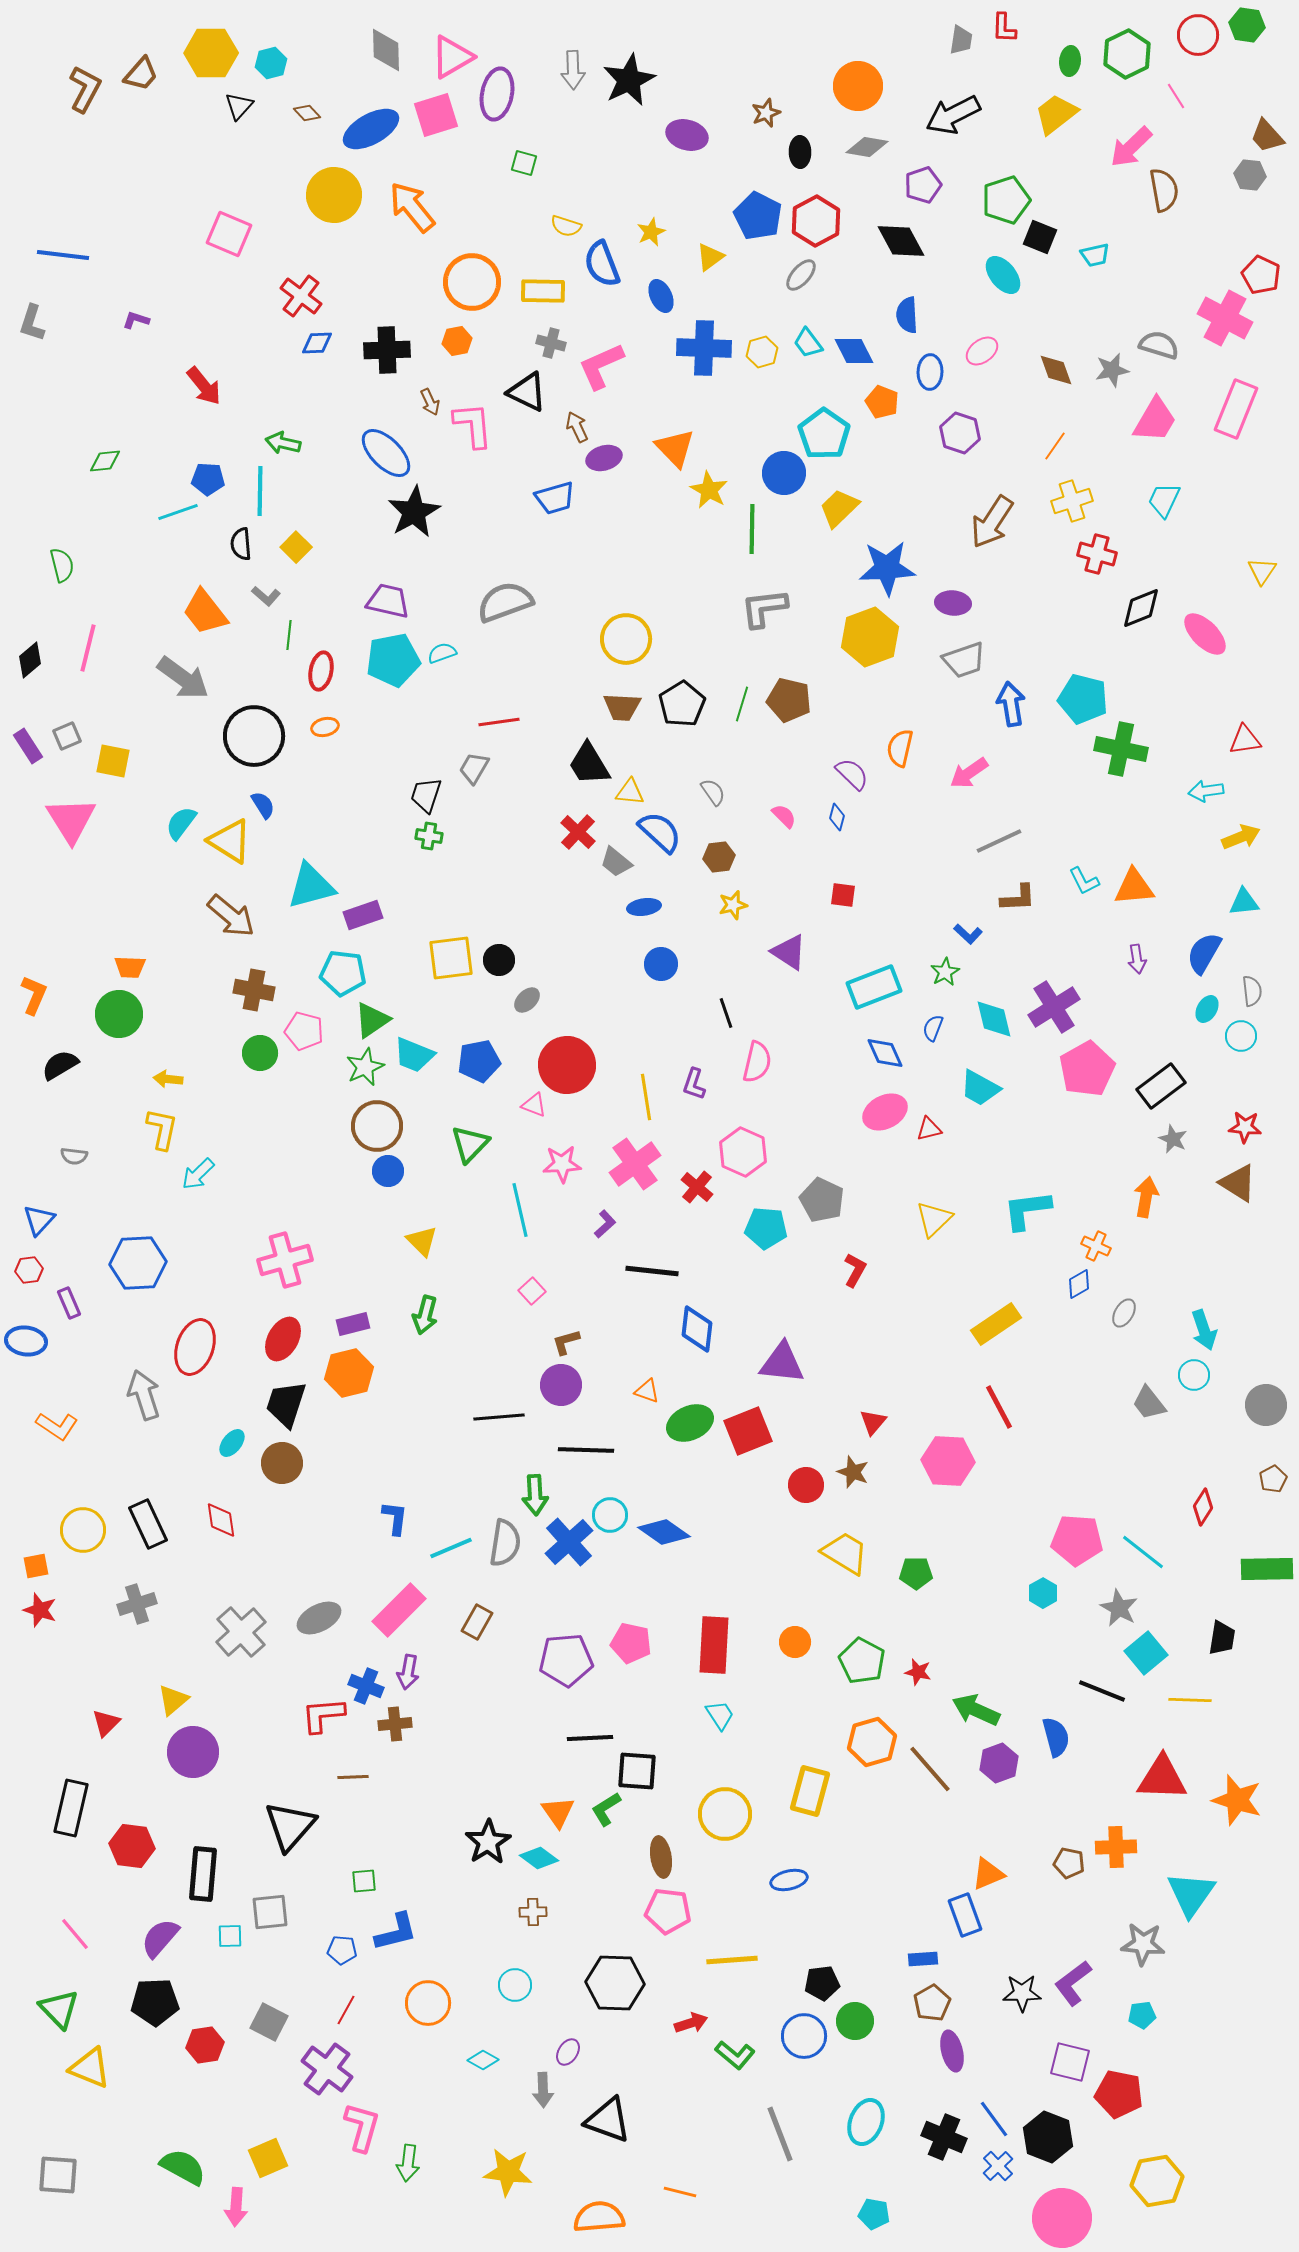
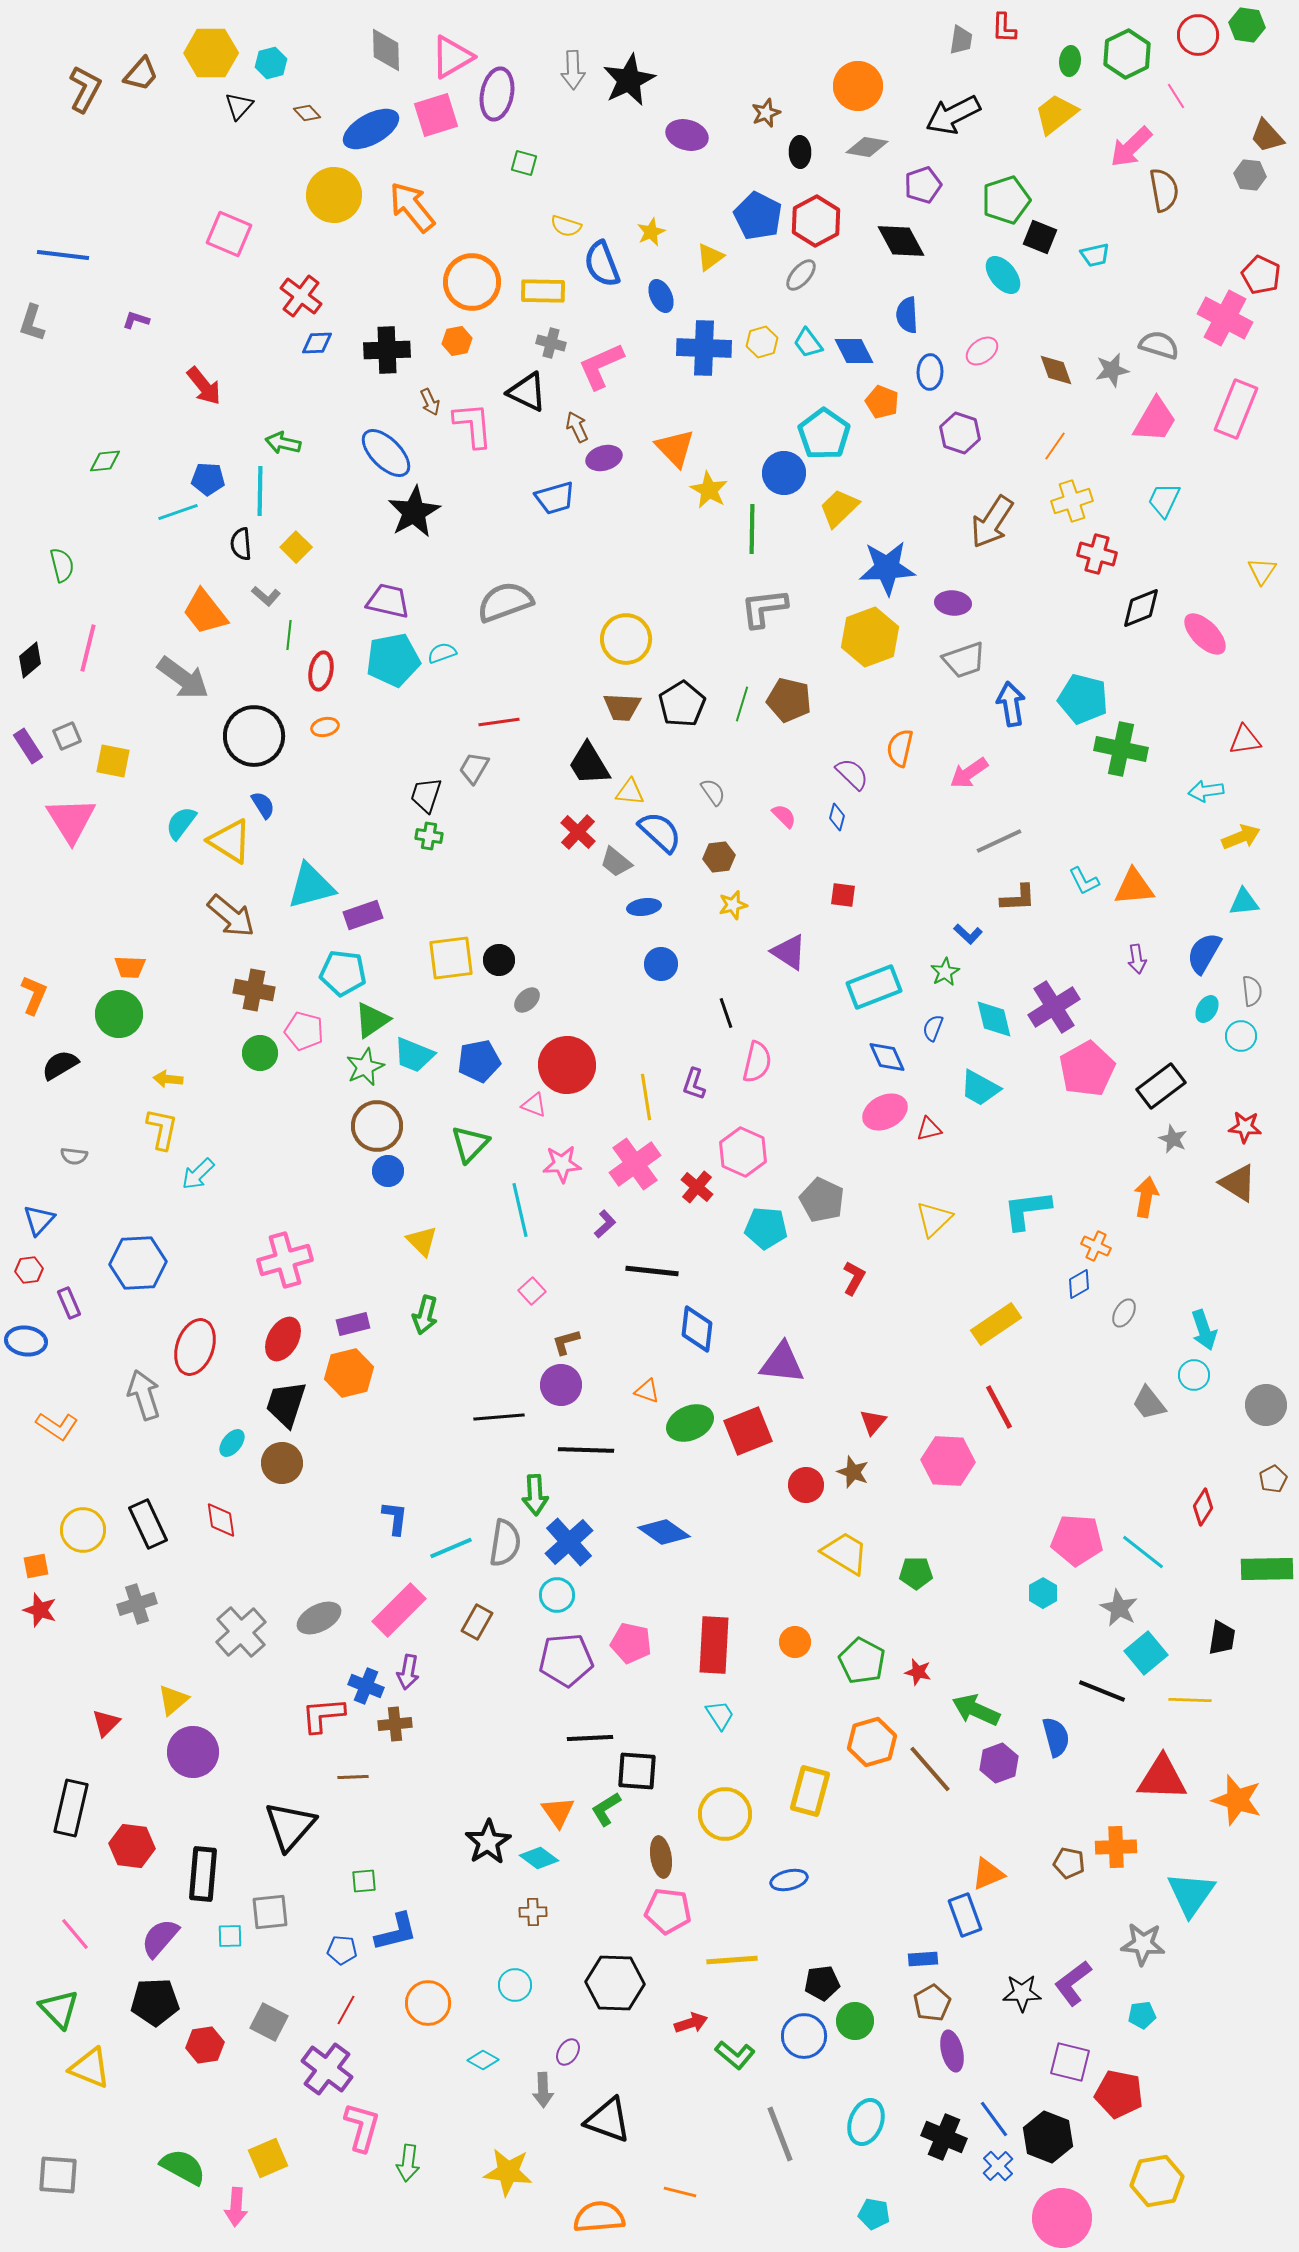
yellow hexagon at (762, 352): moved 10 px up
blue diamond at (885, 1053): moved 2 px right, 4 px down
red L-shape at (855, 1270): moved 1 px left, 8 px down
cyan circle at (610, 1515): moved 53 px left, 80 px down
